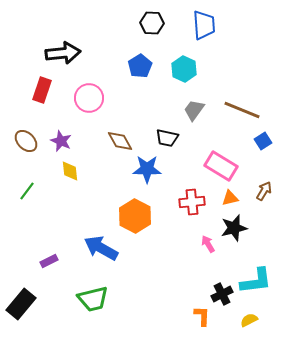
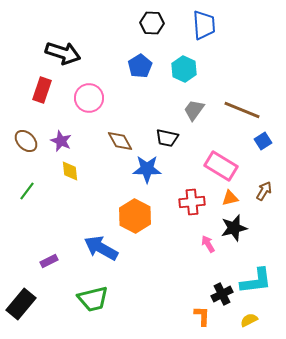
black arrow: rotated 24 degrees clockwise
